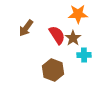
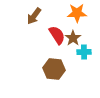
orange star: moved 1 px left, 1 px up
brown arrow: moved 8 px right, 12 px up
cyan cross: moved 3 px up
brown hexagon: moved 1 px right, 1 px up; rotated 15 degrees counterclockwise
